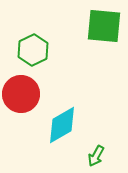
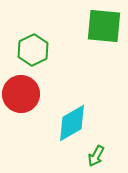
cyan diamond: moved 10 px right, 2 px up
